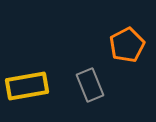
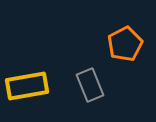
orange pentagon: moved 2 px left, 1 px up
